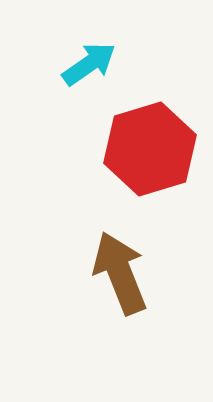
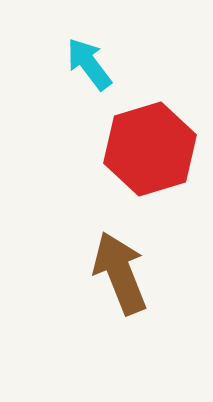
cyan arrow: rotated 92 degrees counterclockwise
